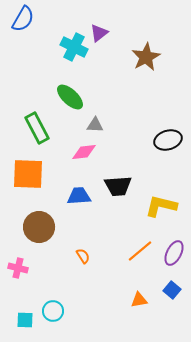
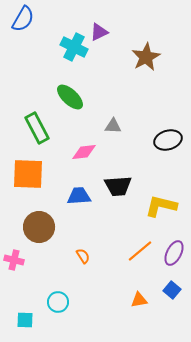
purple triangle: moved 1 px up; rotated 12 degrees clockwise
gray triangle: moved 18 px right, 1 px down
pink cross: moved 4 px left, 8 px up
cyan circle: moved 5 px right, 9 px up
